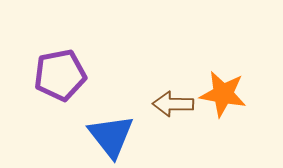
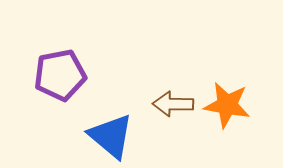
orange star: moved 4 px right, 11 px down
blue triangle: rotated 12 degrees counterclockwise
